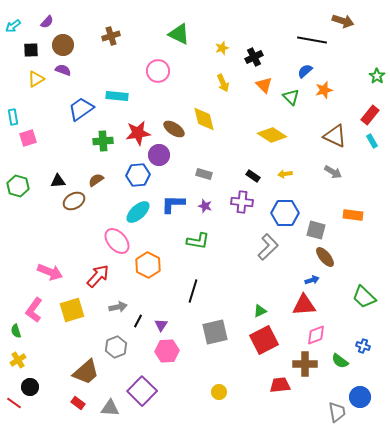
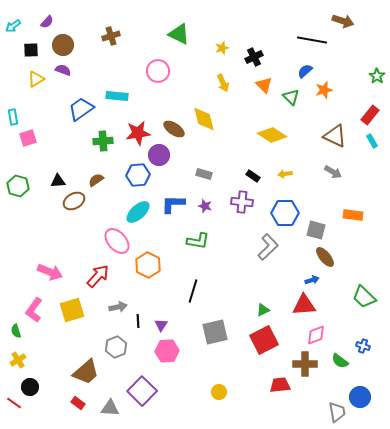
green triangle at (260, 311): moved 3 px right, 1 px up
black line at (138, 321): rotated 32 degrees counterclockwise
